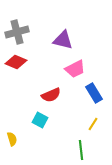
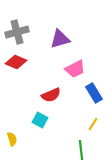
purple triangle: moved 3 px left, 1 px up; rotated 30 degrees counterclockwise
